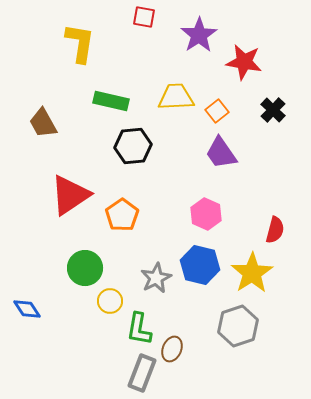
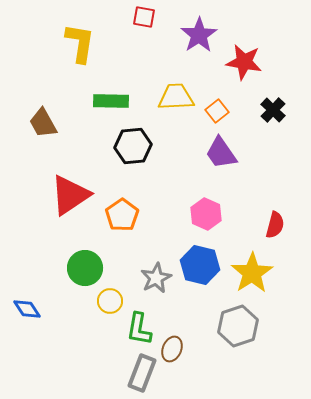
green rectangle: rotated 12 degrees counterclockwise
red semicircle: moved 5 px up
